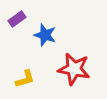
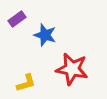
red star: moved 2 px left
yellow L-shape: moved 1 px right, 4 px down
